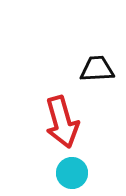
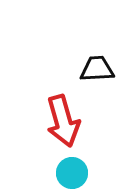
red arrow: moved 1 px right, 1 px up
